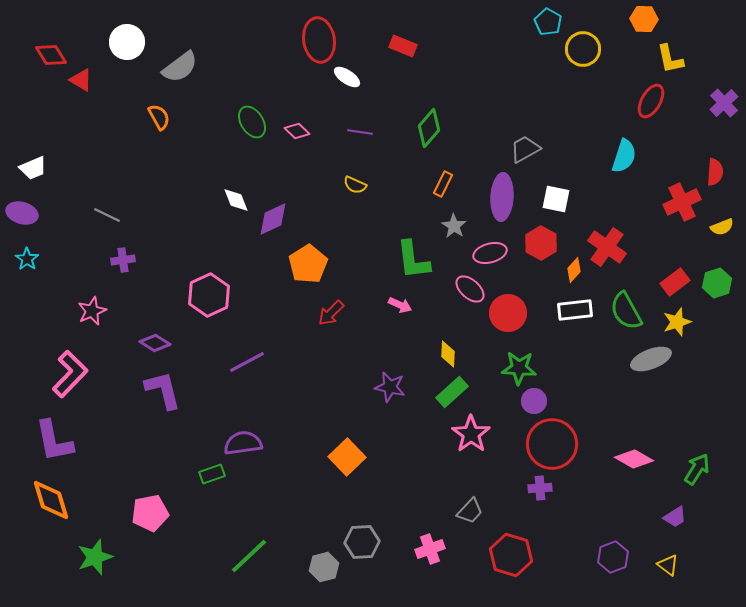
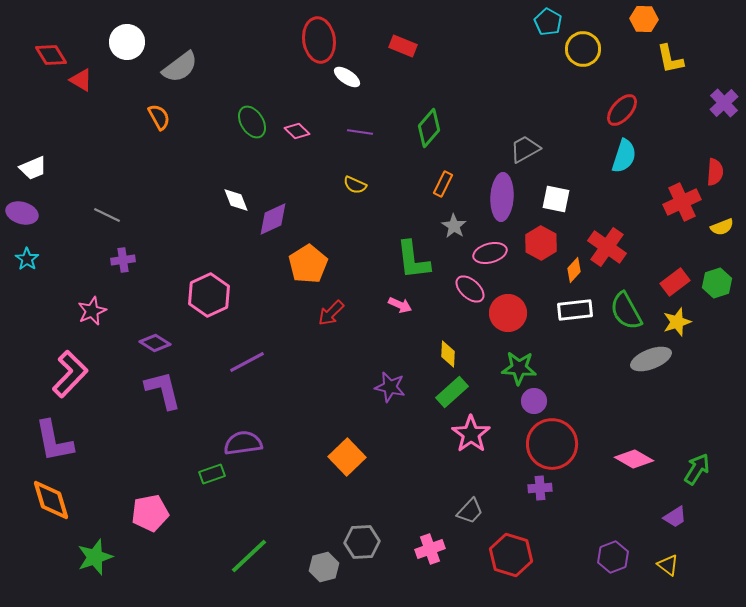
red ellipse at (651, 101): moved 29 px left, 9 px down; rotated 12 degrees clockwise
